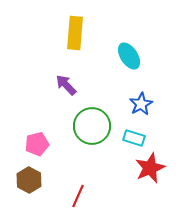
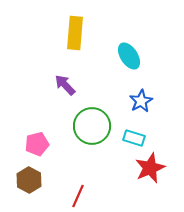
purple arrow: moved 1 px left
blue star: moved 3 px up
